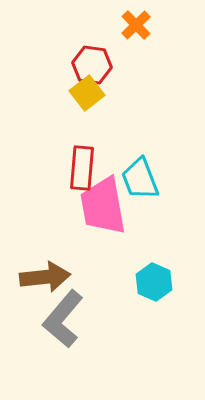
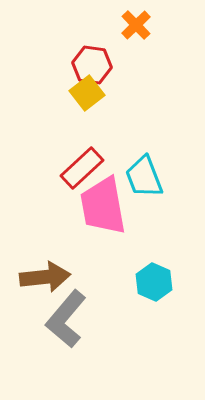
red rectangle: rotated 42 degrees clockwise
cyan trapezoid: moved 4 px right, 2 px up
gray L-shape: moved 3 px right
